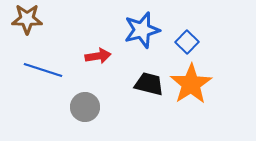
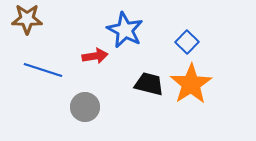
blue star: moved 17 px left; rotated 30 degrees counterclockwise
red arrow: moved 3 px left
